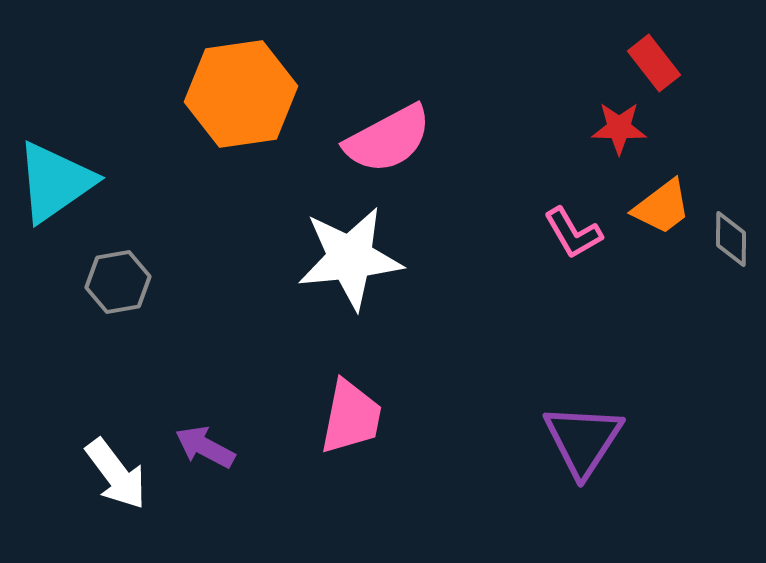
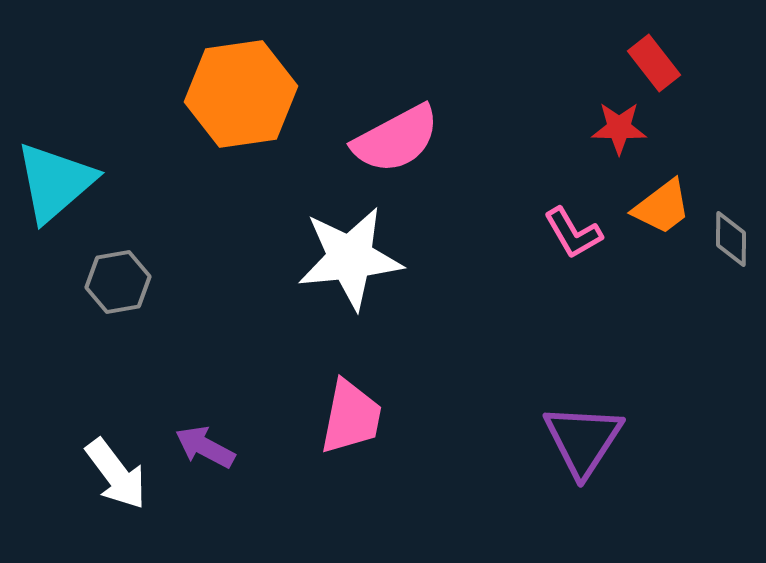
pink semicircle: moved 8 px right
cyan triangle: rotated 6 degrees counterclockwise
